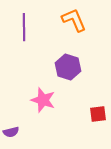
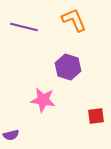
purple line: rotated 76 degrees counterclockwise
pink star: rotated 10 degrees counterclockwise
red square: moved 2 px left, 2 px down
purple semicircle: moved 3 px down
